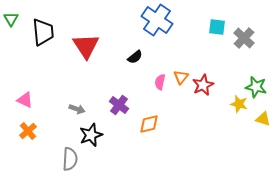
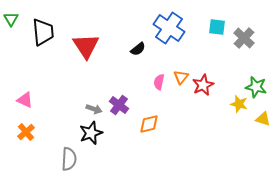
blue cross: moved 12 px right, 8 px down
black semicircle: moved 3 px right, 8 px up
pink semicircle: moved 1 px left
gray arrow: moved 17 px right
orange cross: moved 2 px left, 1 px down
black star: moved 2 px up
gray semicircle: moved 1 px left
